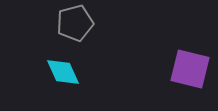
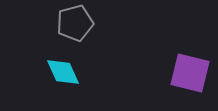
purple square: moved 4 px down
